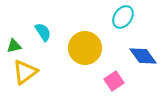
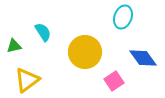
cyan ellipse: rotated 15 degrees counterclockwise
yellow circle: moved 4 px down
blue diamond: moved 2 px down
yellow triangle: moved 2 px right, 8 px down
